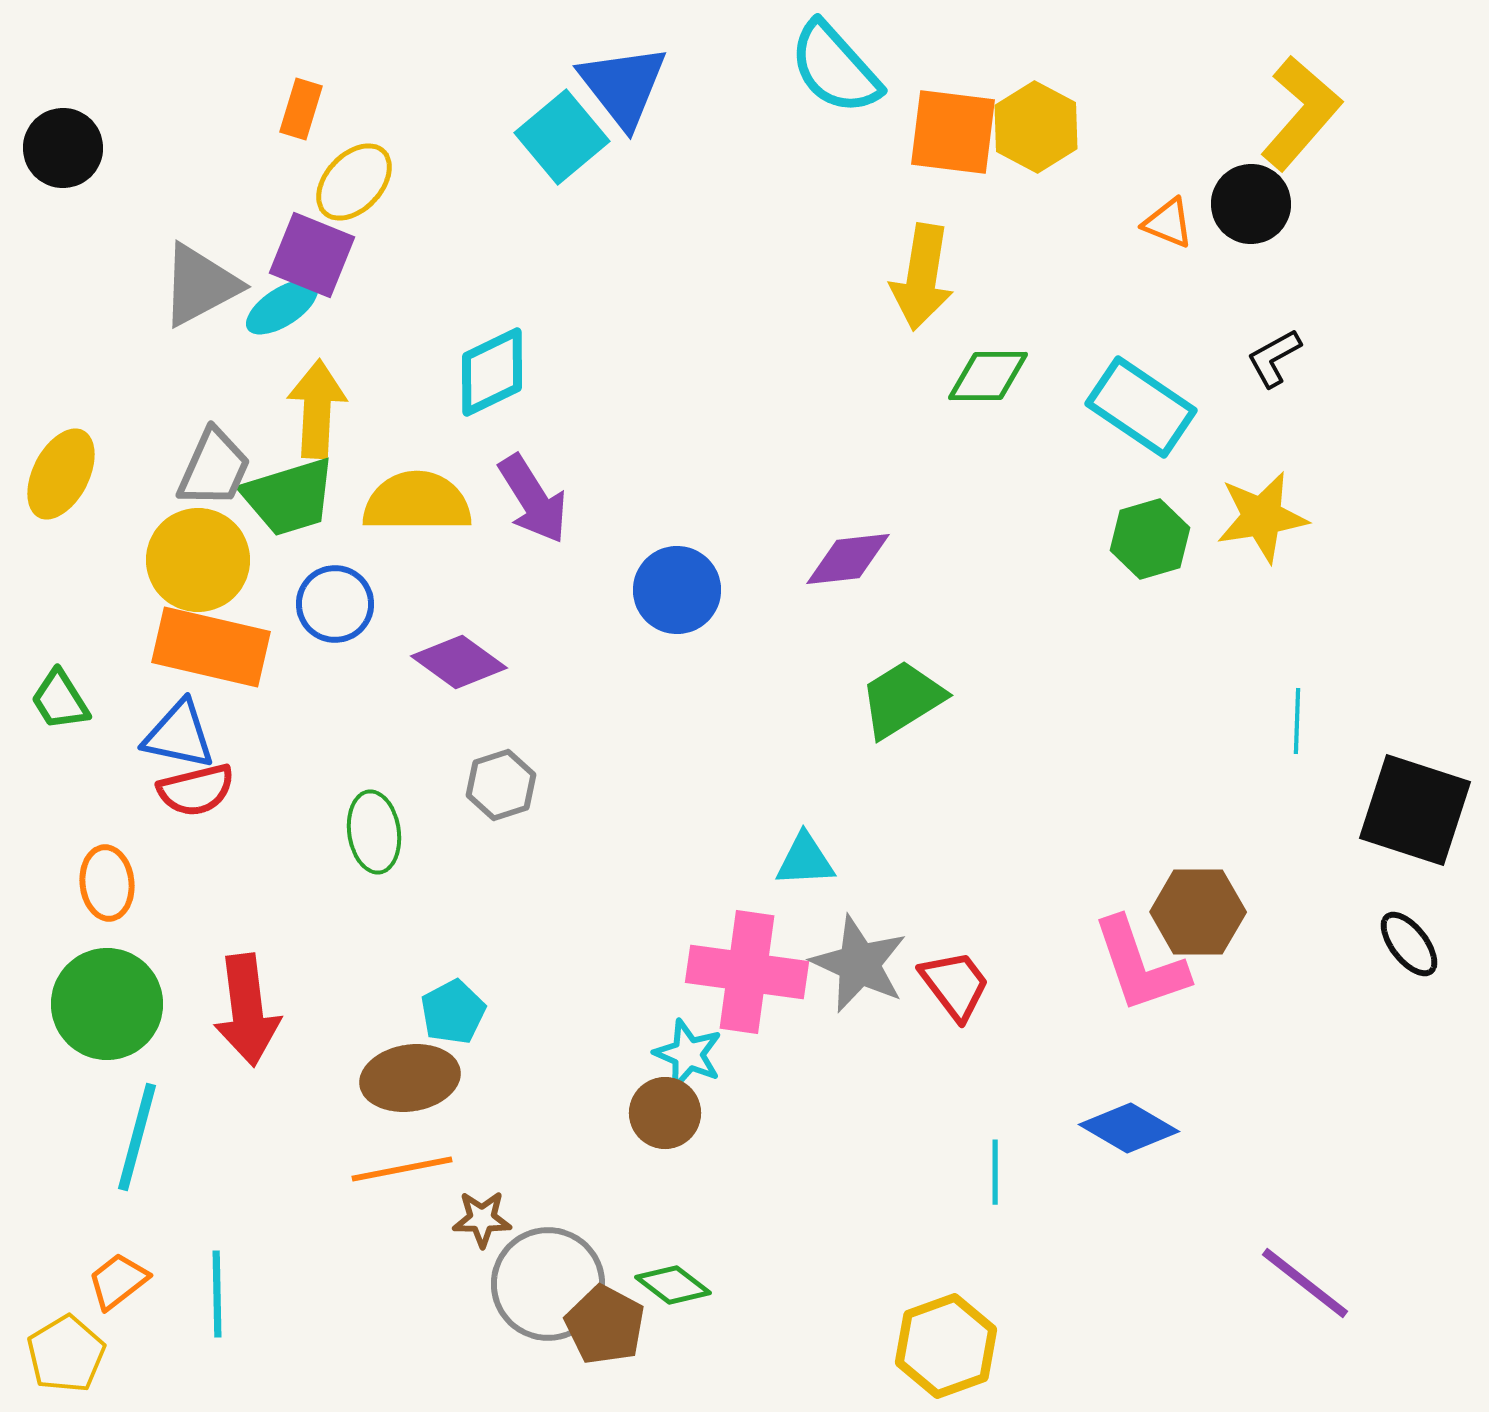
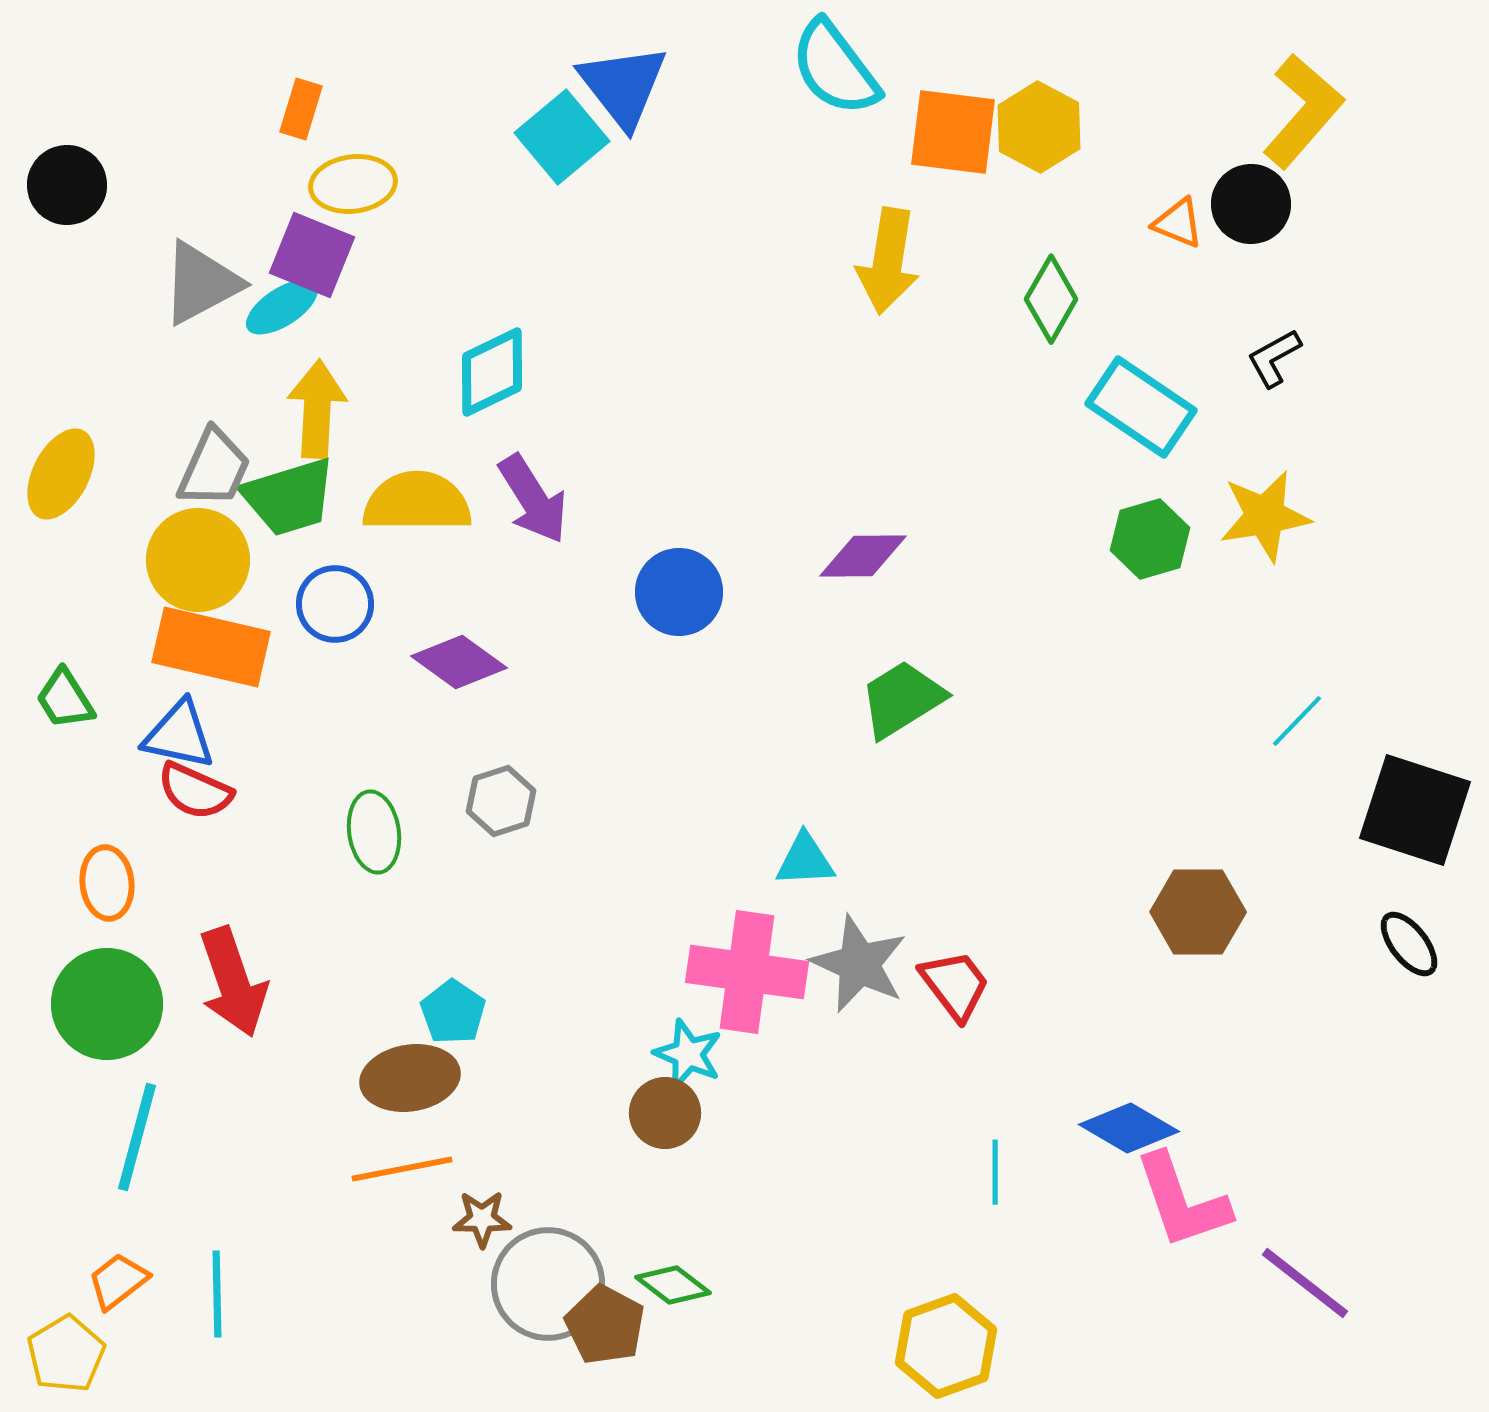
cyan semicircle at (835, 68): rotated 5 degrees clockwise
yellow L-shape at (1301, 113): moved 2 px right, 2 px up
yellow hexagon at (1036, 127): moved 3 px right
black circle at (63, 148): moved 4 px right, 37 px down
yellow ellipse at (354, 182): moved 1 px left, 2 px down; rotated 40 degrees clockwise
orange triangle at (1168, 223): moved 10 px right
yellow arrow at (922, 277): moved 34 px left, 16 px up
gray triangle at (200, 285): moved 1 px right, 2 px up
green diamond at (988, 376): moved 63 px right, 77 px up; rotated 60 degrees counterclockwise
yellow star at (1262, 517): moved 3 px right, 1 px up
purple diamond at (848, 559): moved 15 px right, 3 px up; rotated 6 degrees clockwise
blue circle at (677, 590): moved 2 px right, 2 px down
green trapezoid at (60, 700): moved 5 px right, 1 px up
cyan line at (1297, 721): rotated 42 degrees clockwise
gray hexagon at (501, 785): moved 16 px down
red semicircle at (196, 790): moved 1 px left, 1 px down; rotated 38 degrees clockwise
pink L-shape at (1140, 965): moved 42 px right, 236 px down
red arrow at (247, 1010): moved 14 px left, 28 px up; rotated 12 degrees counterclockwise
cyan pentagon at (453, 1012): rotated 10 degrees counterclockwise
